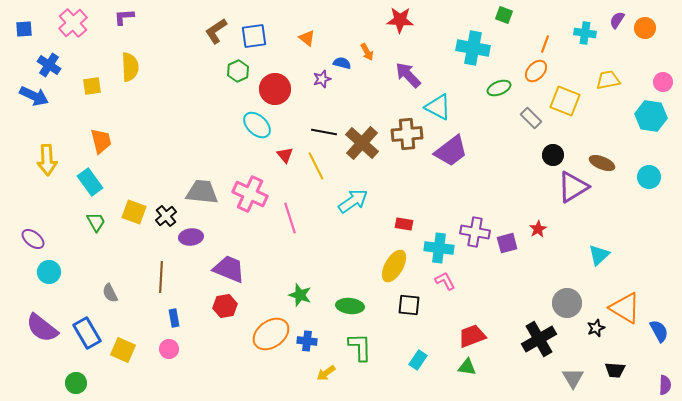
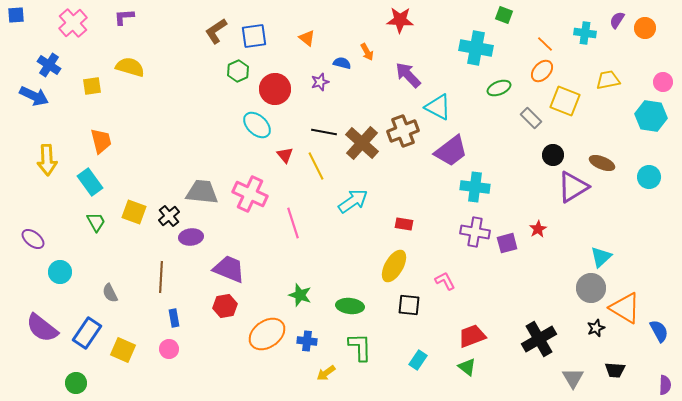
blue square at (24, 29): moved 8 px left, 14 px up
orange line at (545, 44): rotated 66 degrees counterclockwise
cyan cross at (473, 48): moved 3 px right
yellow semicircle at (130, 67): rotated 72 degrees counterclockwise
orange ellipse at (536, 71): moved 6 px right
purple star at (322, 79): moved 2 px left, 3 px down
brown cross at (407, 134): moved 4 px left, 3 px up; rotated 16 degrees counterclockwise
black cross at (166, 216): moved 3 px right
pink line at (290, 218): moved 3 px right, 5 px down
cyan cross at (439, 248): moved 36 px right, 61 px up
cyan triangle at (599, 255): moved 2 px right, 2 px down
cyan circle at (49, 272): moved 11 px right
gray circle at (567, 303): moved 24 px right, 15 px up
blue rectangle at (87, 333): rotated 64 degrees clockwise
orange ellipse at (271, 334): moved 4 px left
green triangle at (467, 367): rotated 30 degrees clockwise
